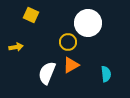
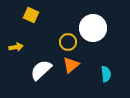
white circle: moved 5 px right, 5 px down
orange triangle: rotated 12 degrees counterclockwise
white semicircle: moved 6 px left, 3 px up; rotated 25 degrees clockwise
